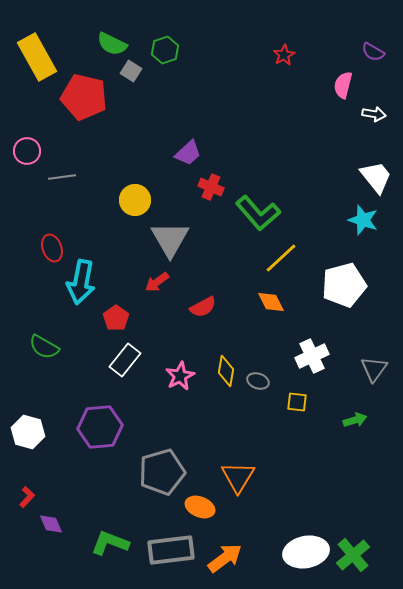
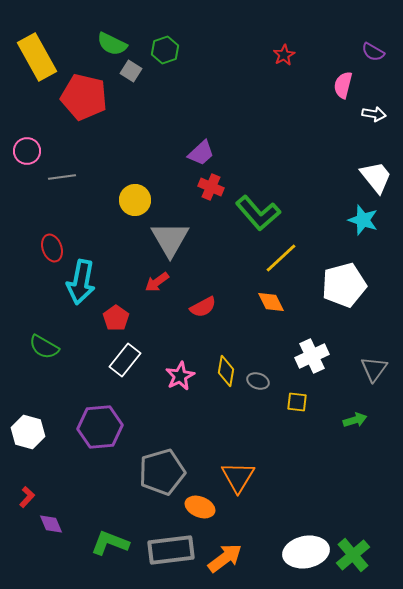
purple trapezoid at (188, 153): moved 13 px right
